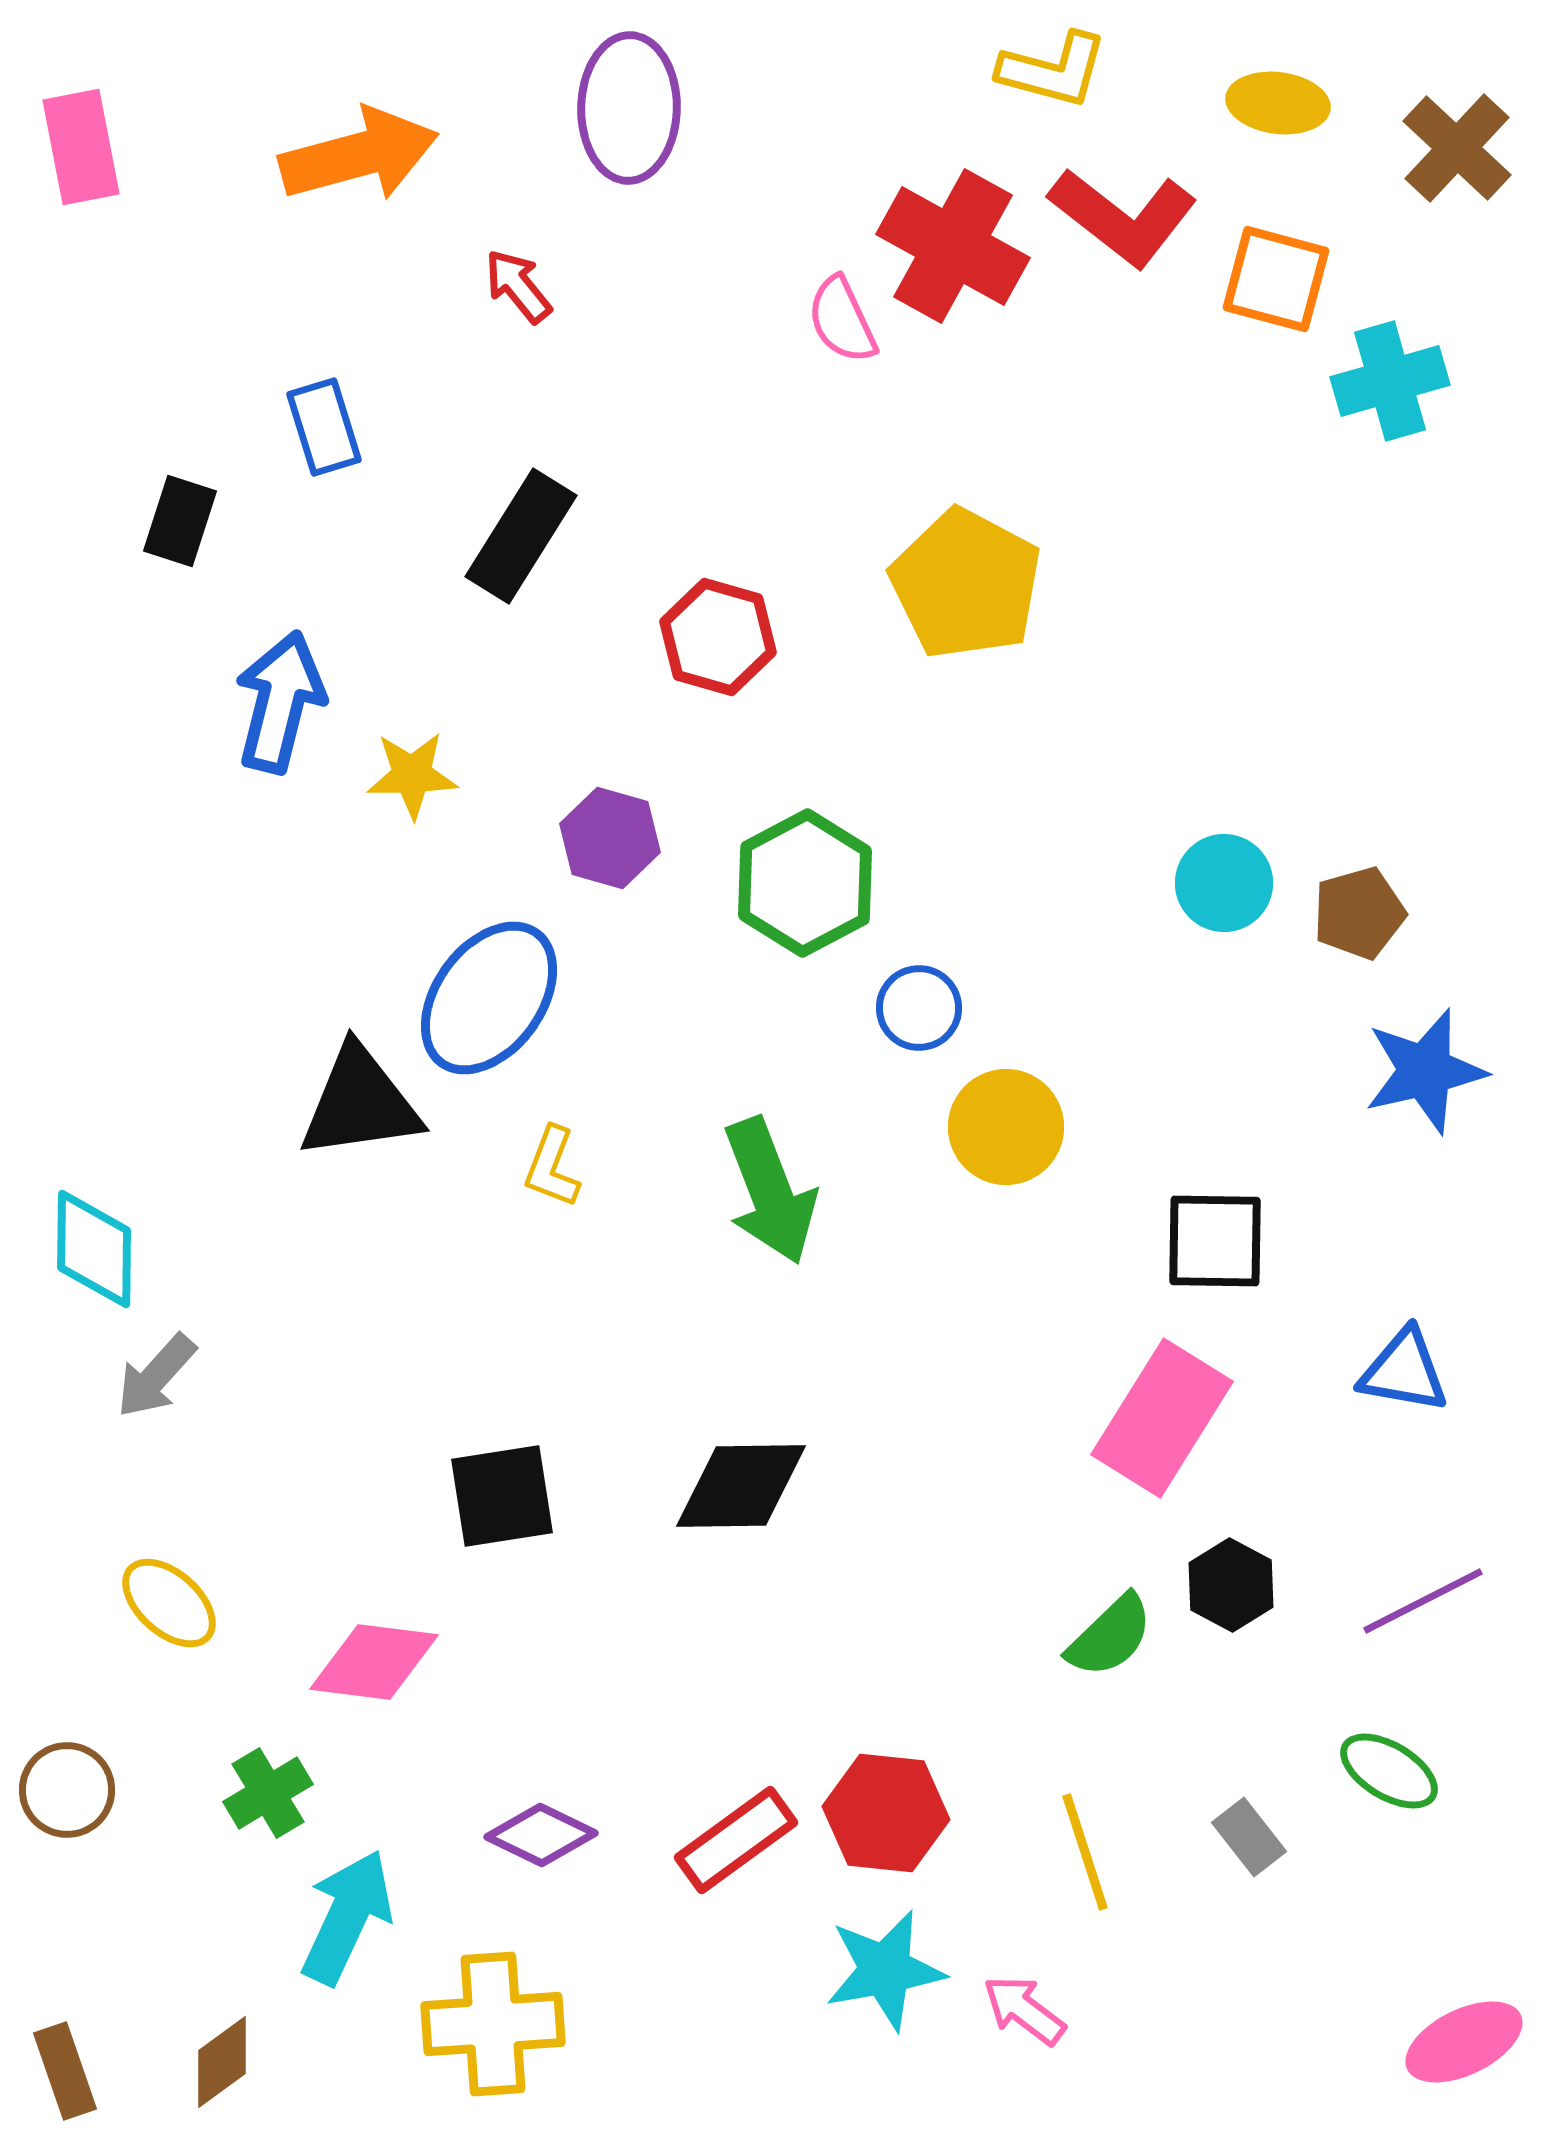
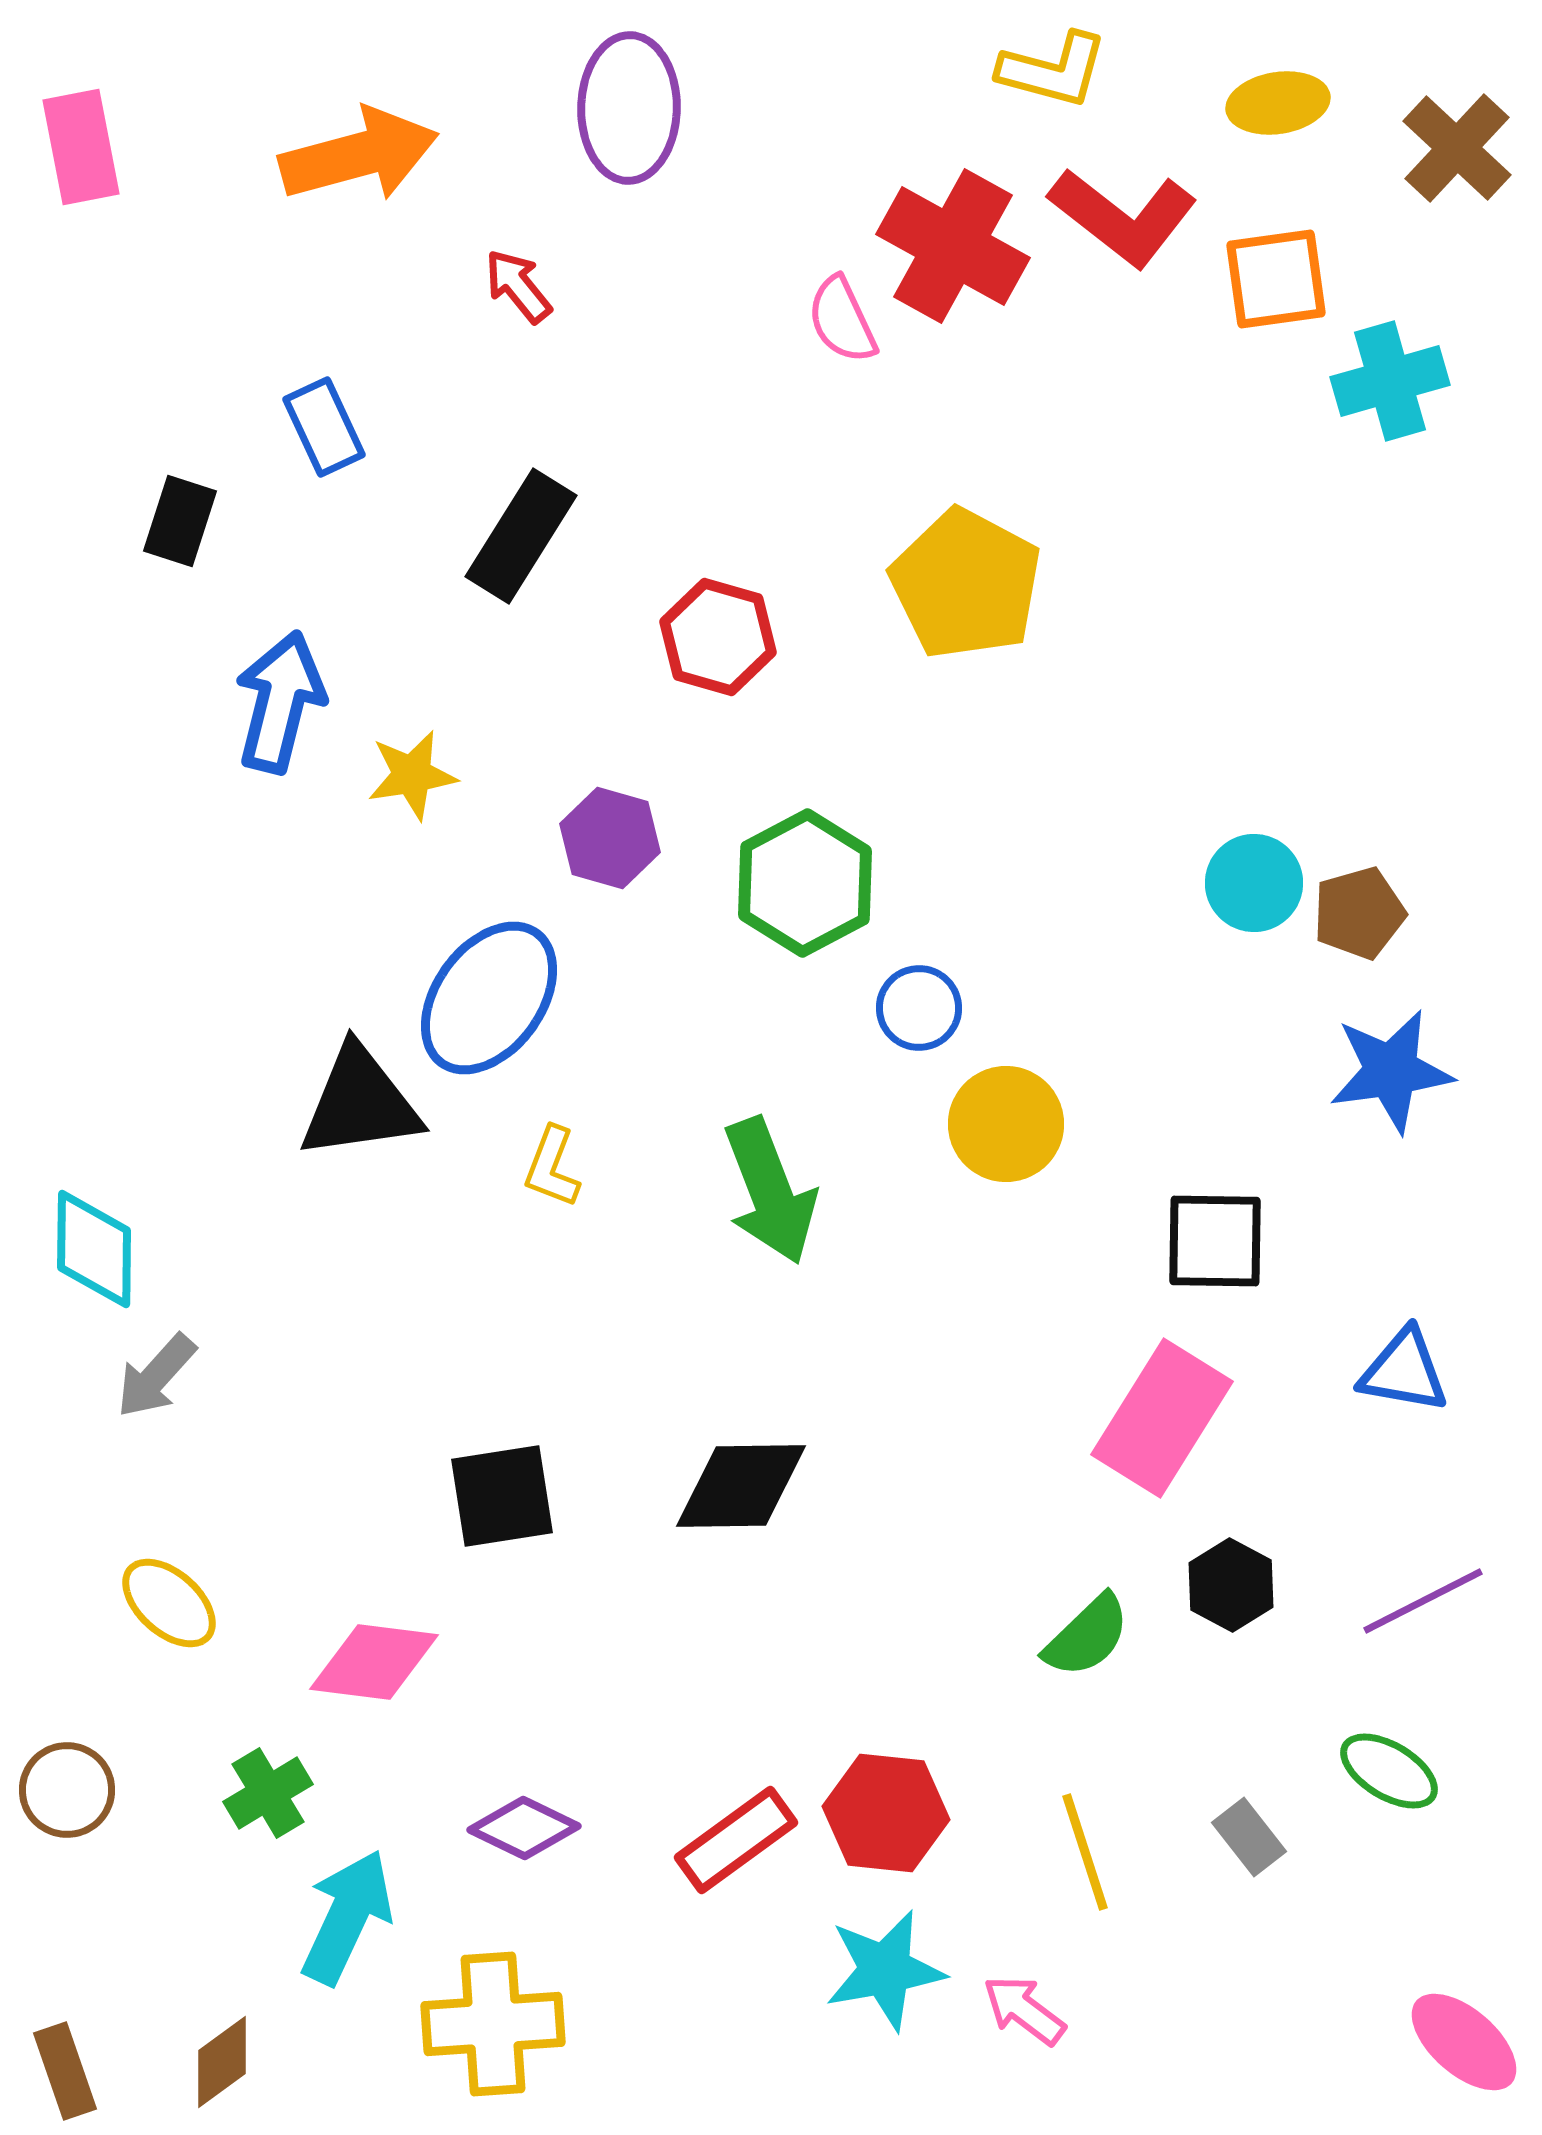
yellow ellipse at (1278, 103): rotated 16 degrees counterclockwise
orange square at (1276, 279): rotated 23 degrees counterclockwise
blue rectangle at (324, 427): rotated 8 degrees counterclockwise
yellow star at (412, 775): rotated 8 degrees counterclockwise
cyan circle at (1224, 883): moved 30 px right
blue star at (1425, 1071): moved 34 px left; rotated 5 degrees clockwise
yellow circle at (1006, 1127): moved 3 px up
green semicircle at (1110, 1636): moved 23 px left
purple diamond at (541, 1835): moved 17 px left, 7 px up
pink ellipse at (1464, 2042): rotated 67 degrees clockwise
